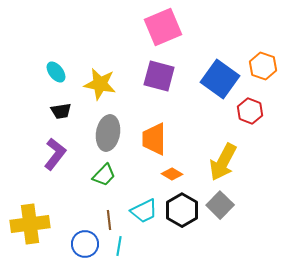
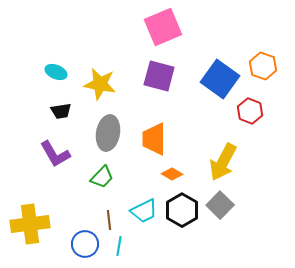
cyan ellipse: rotated 30 degrees counterclockwise
purple L-shape: rotated 112 degrees clockwise
green trapezoid: moved 2 px left, 2 px down
